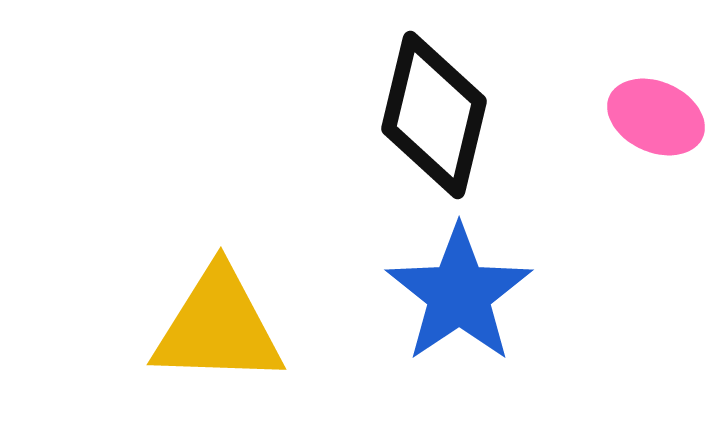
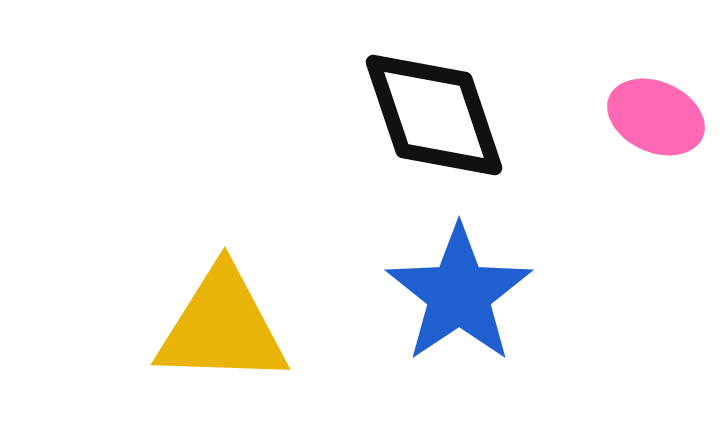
black diamond: rotated 32 degrees counterclockwise
yellow triangle: moved 4 px right
